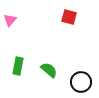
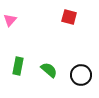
black circle: moved 7 px up
